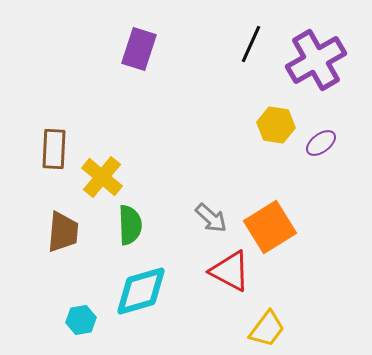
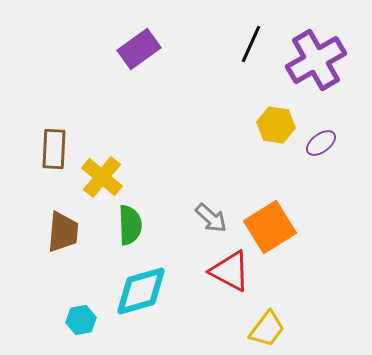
purple rectangle: rotated 36 degrees clockwise
